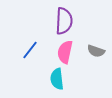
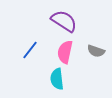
purple semicircle: rotated 60 degrees counterclockwise
